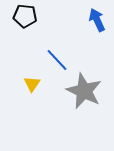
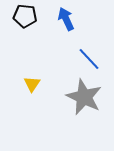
blue arrow: moved 31 px left, 1 px up
blue line: moved 32 px right, 1 px up
gray star: moved 6 px down
